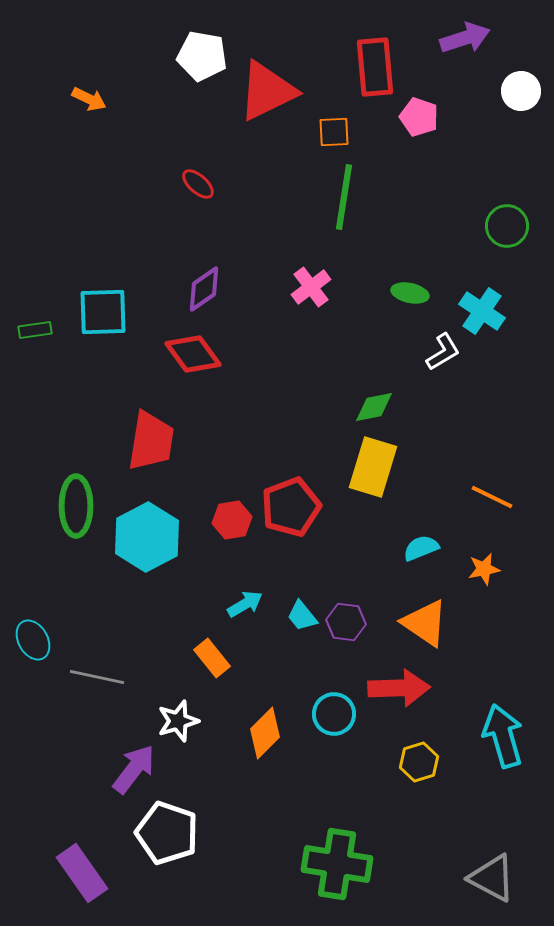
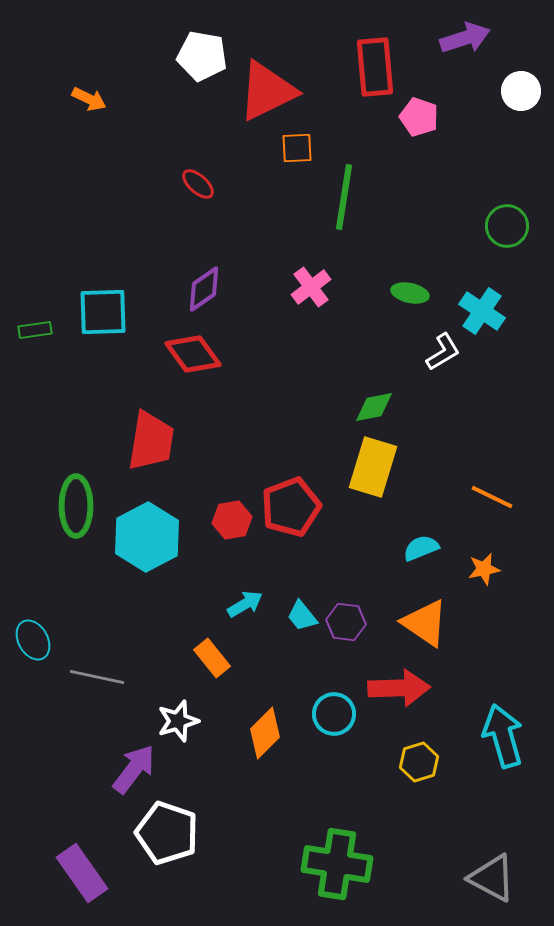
orange square at (334, 132): moved 37 px left, 16 px down
